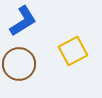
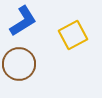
yellow square: moved 16 px up
